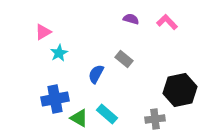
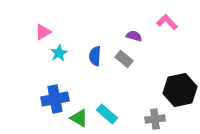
purple semicircle: moved 3 px right, 17 px down
blue semicircle: moved 1 px left, 18 px up; rotated 24 degrees counterclockwise
